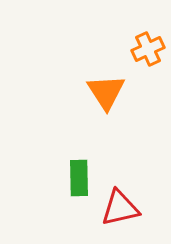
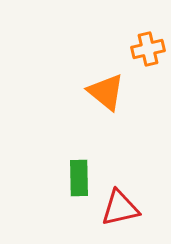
orange cross: rotated 12 degrees clockwise
orange triangle: rotated 18 degrees counterclockwise
